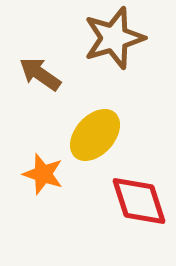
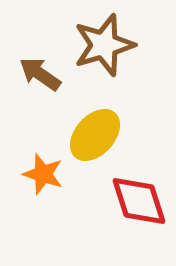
brown star: moved 10 px left, 7 px down
